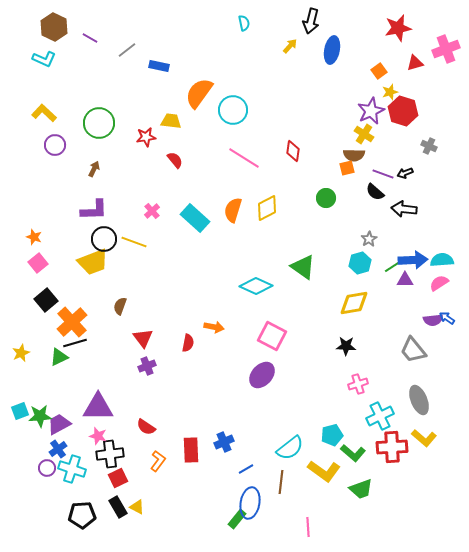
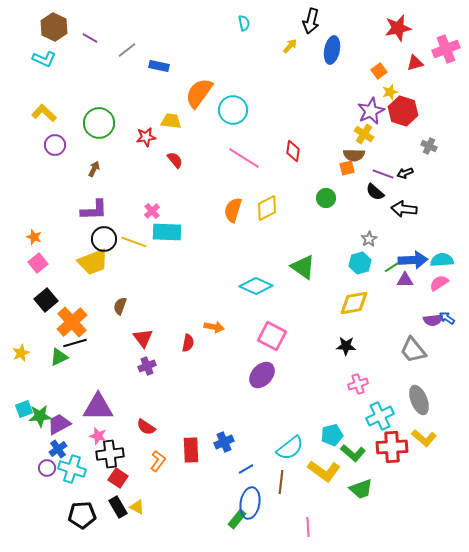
cyan rectangle at (195, 218): moved 28 px left, 14 px down; rotated 40 degrees counterclockwise
cyan square at (20, 411): moved 4 px right, 2 px up
red square at (118, 478): rotated 30 degrees counterclockwise
